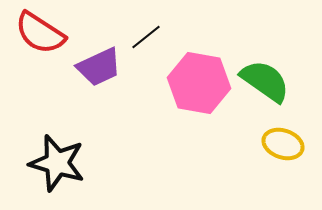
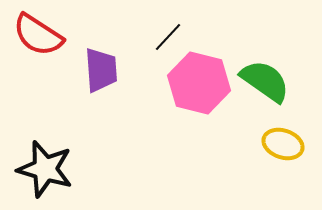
red semicircle: moved 2 px left, 2 px down
black line: moved 22 px right; rotated 8 degrees counterclockwise
purple trapezoid: moved 2 px right, 3 px down; rotated 69 degrees counterclockwise
pink hexagon: rotated 4 degrees clockwise
black star: moved 12 px left, 6 px down
